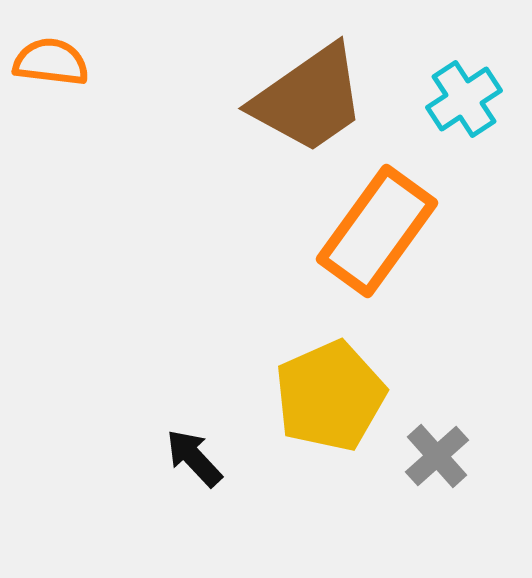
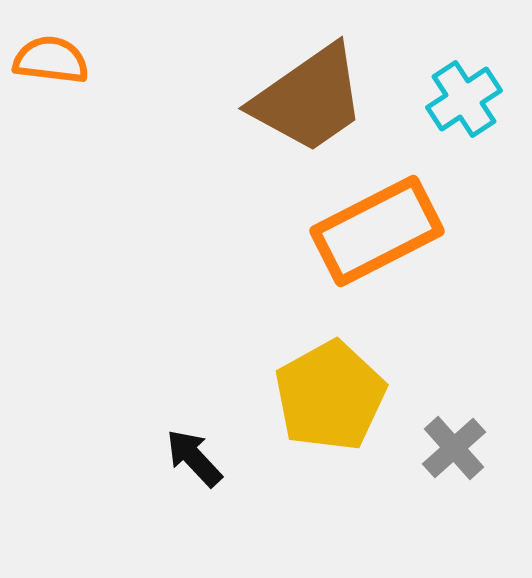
orange semicircle: moved 2 px up
orange rectangle: rotated 27 degrees clockwise
yellow pentagon: rotated 5 degrees counterclockwise
gray cross: moved 17 px right, 8 px up
